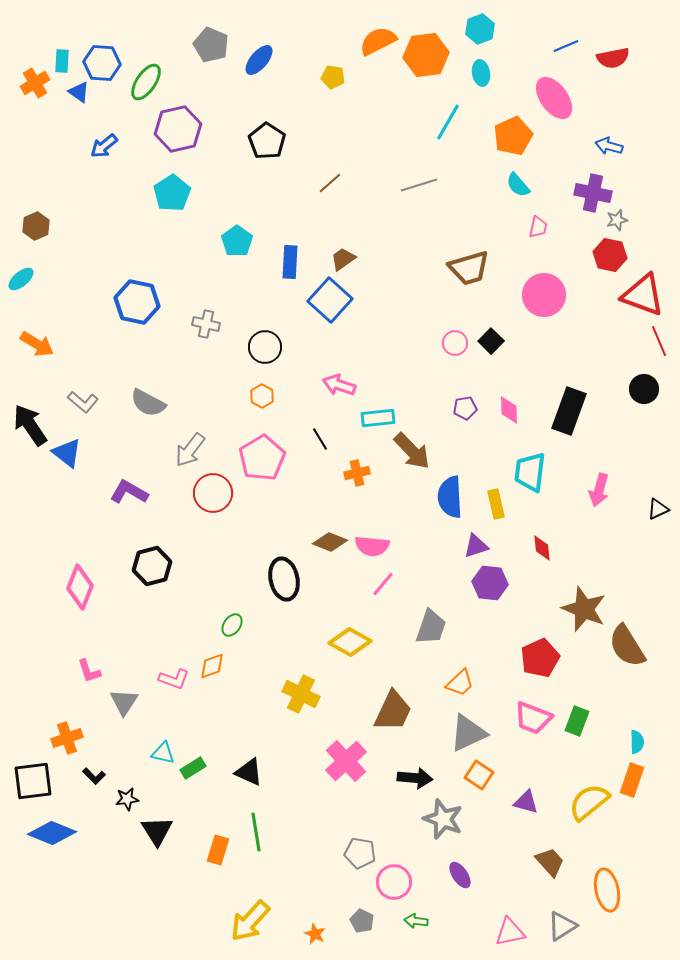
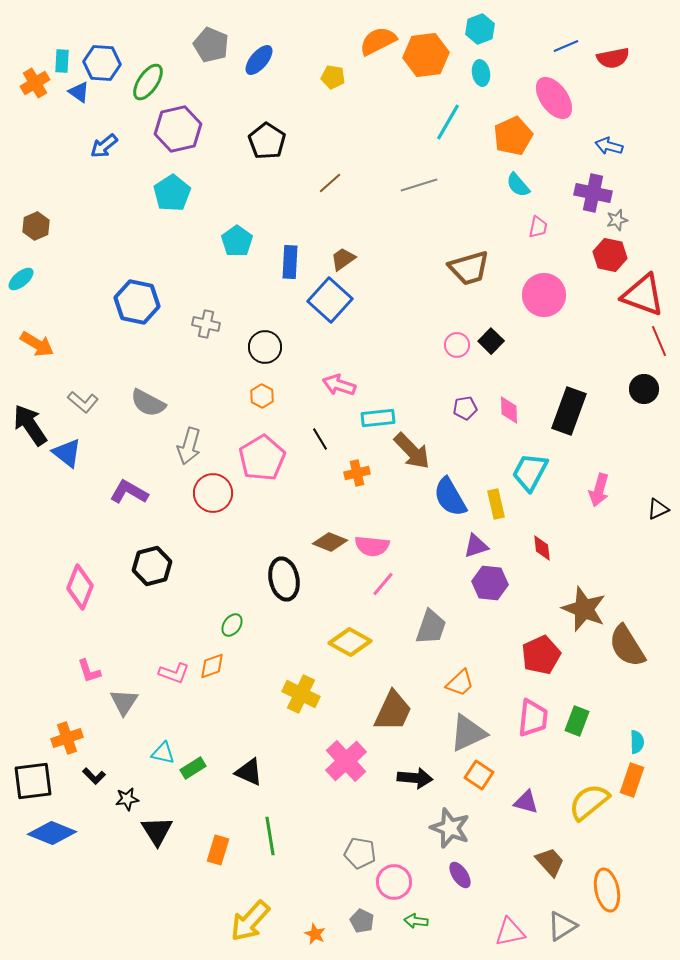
green ellipse at (146, 82): moved 2 px right
pink circle at (455, 343): moved 2 px right, 2 px down
gray arrow at (190, 450): moved 1 px left, 4 px up; rotated 21 degrees counterclockwise
cyan trapezoid at (530, 472): rotated 21 degrees clockwise
blue semicircle at (450, 497): rotated 27 degrees counterclockwise
red pentagon at (540, 658): moved 1 px right, 3 px up
pink L-shape at (174, 679): moved 6 px up
pink trapezoid at (533, 718): rotated 105 degrees counterclockwise
gray star at (443, 819): moved 7 px right, 9 px down
green line at (256, 832): moved 14 px right, 4 px down
